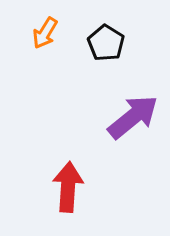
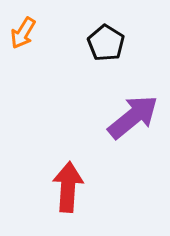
orange arrow: moved 22 px left
